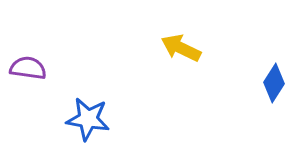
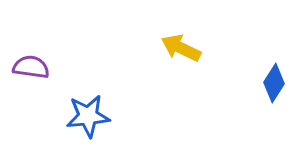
purple semicircle: moved 3 px right, 1 px up
blue star: moved 3 px up; rotated 15 degrees counterclockwise
